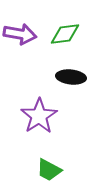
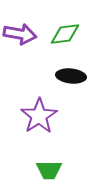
black ellipse: moved 1 px up
green trapezoid: rotated 28 degrees counterclockwise
